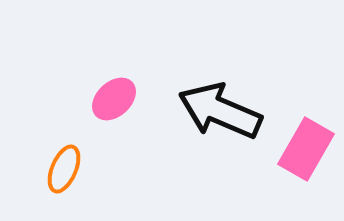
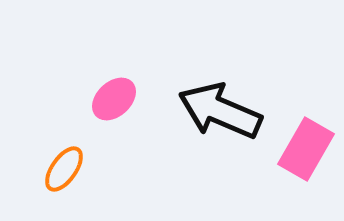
orange ellipse: rotated 12 degrees clockwise
